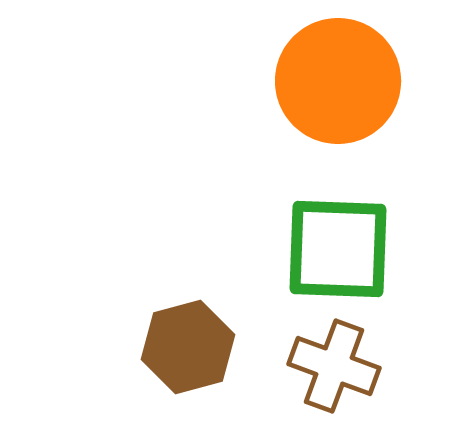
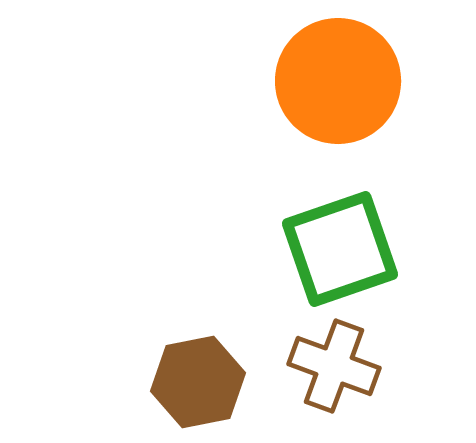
green square: moved 2 px right; rotated 21 degrees counterclockwise
brown hexagon: moved 10 px right, 35 px down; rotated 4 degrees clockwise
